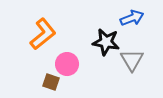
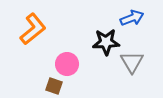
orange L-shape: moved 10 px left, 5 px up
black star: rotated 12 degrees counterclockwise
gray triangle: moved 2 px down
brown square: moved 3 px right, 4 px down
